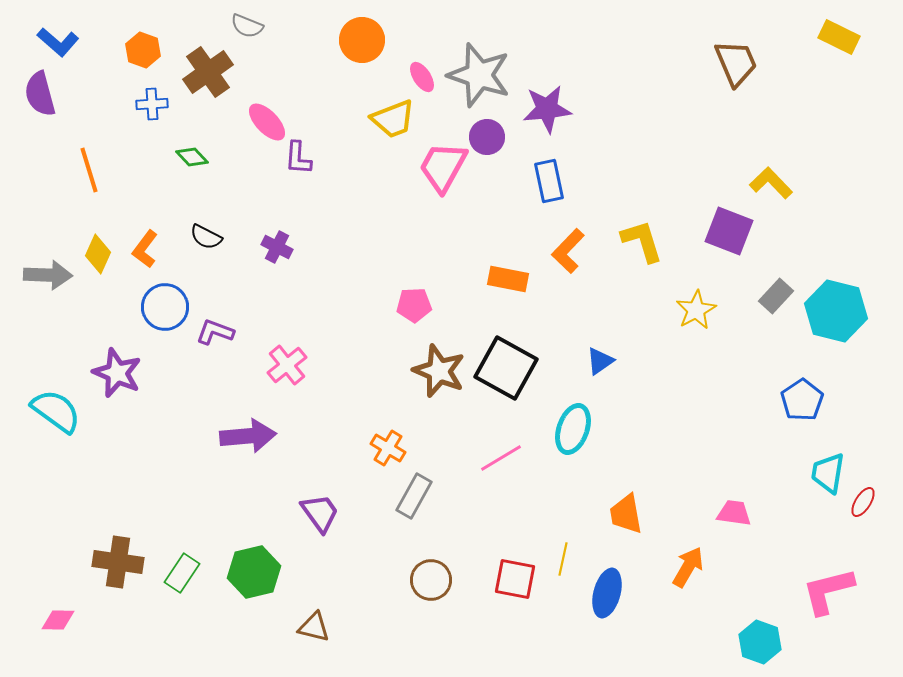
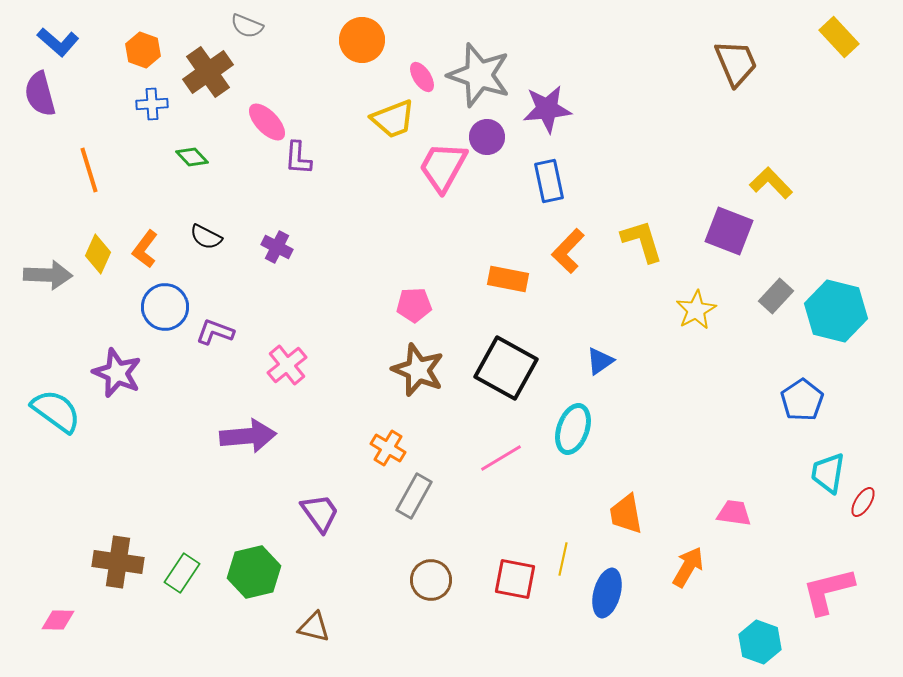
yellow rectangle at (839, 37): rotated 21 degrees clockwise
brown star at (439, 371): moved 21 px left, 1 px up
